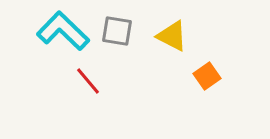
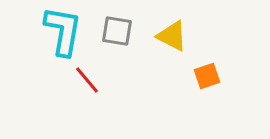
cyan L-shape: rotated 56 degrees clockwise
orange square: rotated 16 degrees clockwise
red line: moved 1 px left, 1 px up
